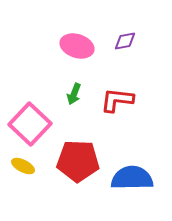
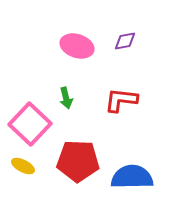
green arrow: moved 8 px left, 4 px down; rotated 35 degrees counterclockwise
red L-shape: moved 4 px right
blue semicircle: moved 1 px up
